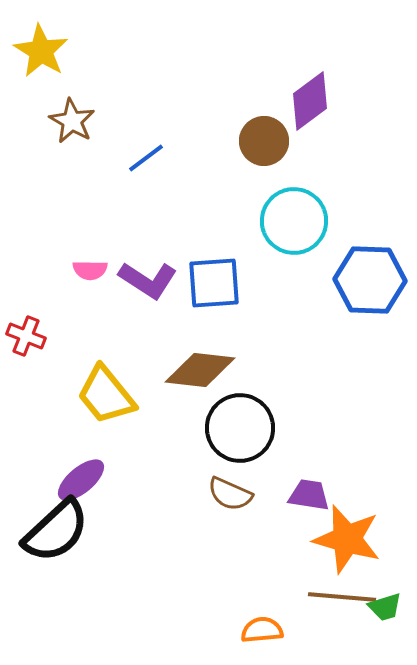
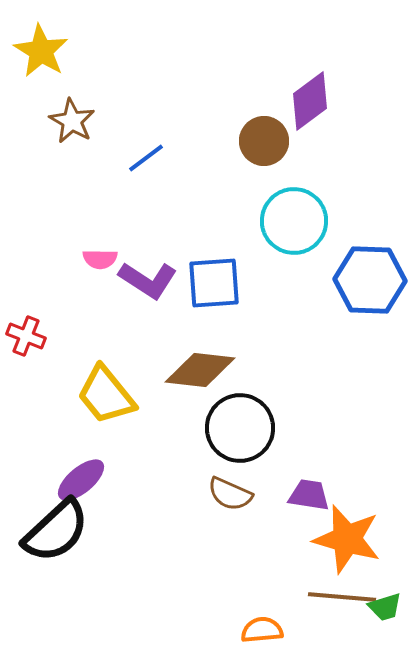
pink semicircle: moved 10 px right, 11 px up
